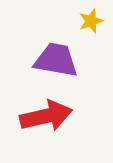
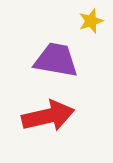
red arrow: moved 2 px right
